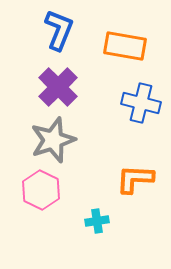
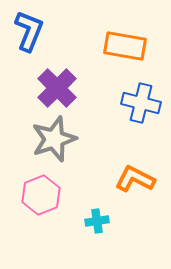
blue L-shape: moved 30 px left, 1 px down
purple cross: moved 1 px left, 1 px down
gray star: moved 1 px right, 1 px up
orange L-shape: rotated 24 degrees clockwise
pink hexagon: moved 5 px down; rotated 12 degrees clockwise
